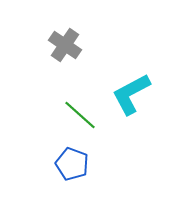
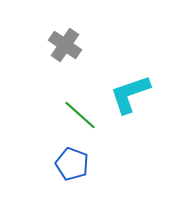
cyan L-shape: moved 1 px left; rotated 9 degrees clockwise
